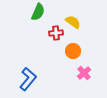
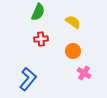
red cross: moved 15 px left, 6 px down
pink cross: rotated 16 degrees counterclockwise
